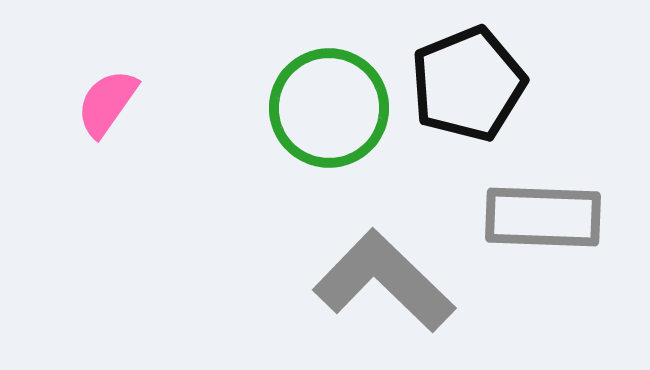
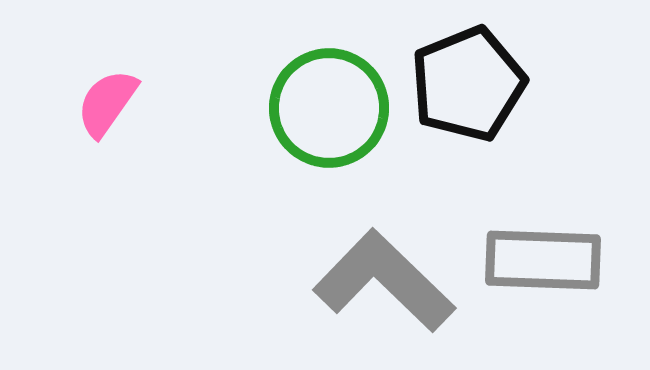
gray rectangle: moved 43 px down
